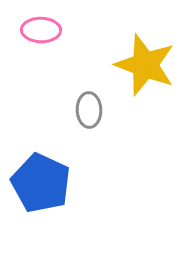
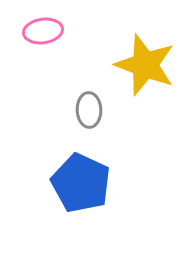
pink ellipse: moved 2 px right, 1 px down; rotated 9 degrees counterclockwise
blue pentagon: moved 40 px right
